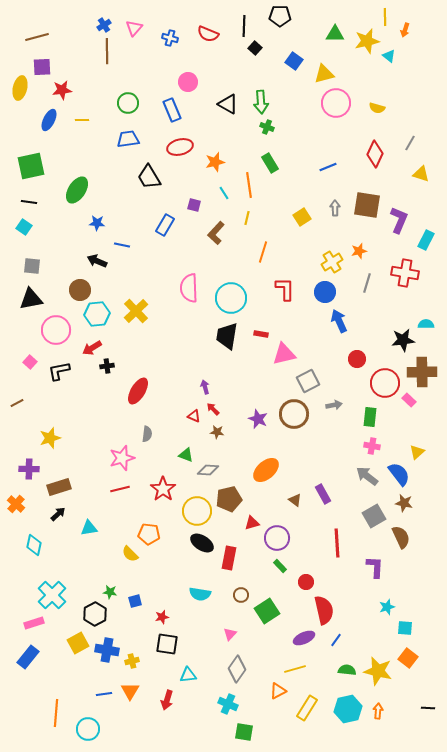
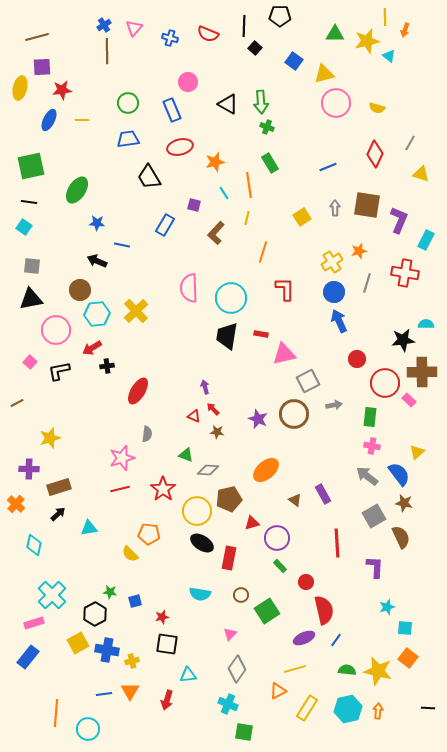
blue circle at (325, 292): moved 9 px right
